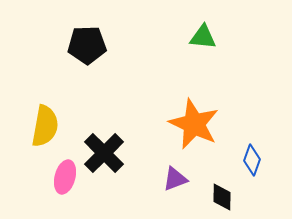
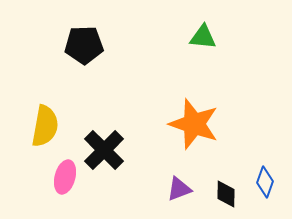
black pentagon: moved 3 px left
orange star: rotated 6 degrees counterclockwise
black cross: moved 3 px up
blue diamond: moved 13 px right, 22 px down
purple triangle: moved 4 px right, 10 px down
black diamond: moved 4 px right, 3 px up
